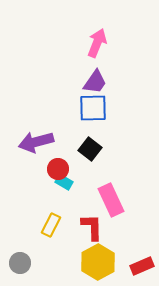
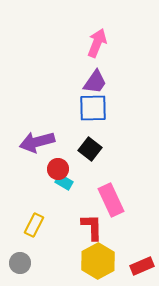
purple arrow: moved 1 px right
yellow rectangle: moved 17 px left
yellow hexagon: moved 1 px up
